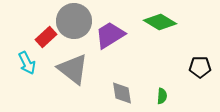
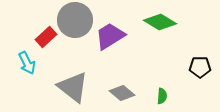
gray circle: moved 1 px right, 1 px up
purple trapezoid: moved 1 px down
gray triangle: moved 18 px down
gray diamond: rotated 40 degrees counterclockwise
